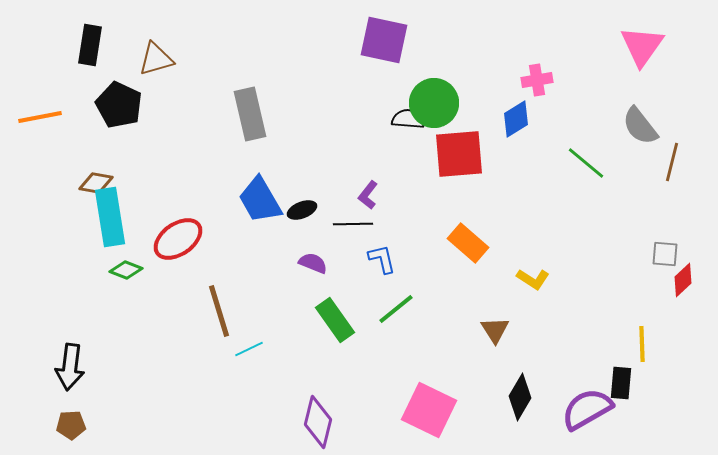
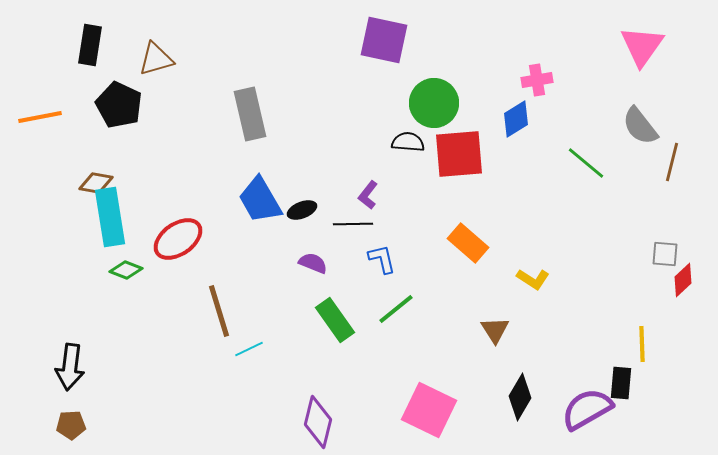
black semicircle at (408, 119): moved 23 px down
